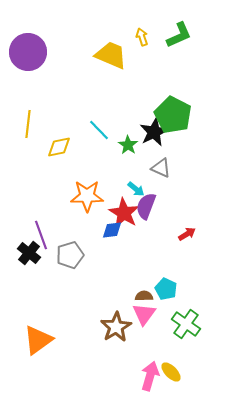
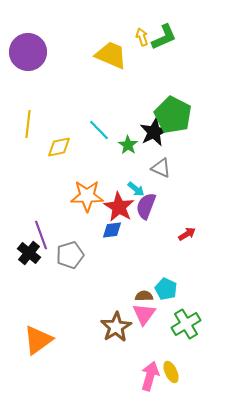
green L-shape: moved 15 px left, 2 px down
red star: moved 5 px left, 6 px up
green cross: rotated 24 degrees clockwise
yellow ellipse: rotated 20 degrees clockwise
